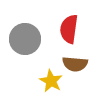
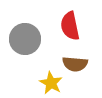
red semicircle: moved 1 px right, 3 px up; rotated 20 degrees counterclockwise
yellow star: moved 2 px down
